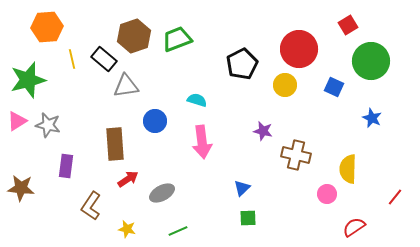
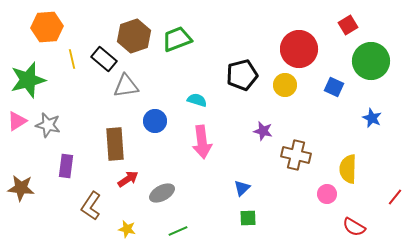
black pentagon: moved 11 px down; rotated 12 degrees clockwise
red semicircle: rotated 115 degrees counterclockwise
